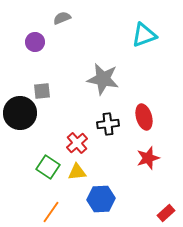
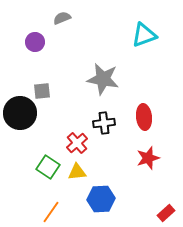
red ellipse: rotated 10 degrees clockwise
black cross: moved 4 px left, 1 px up
